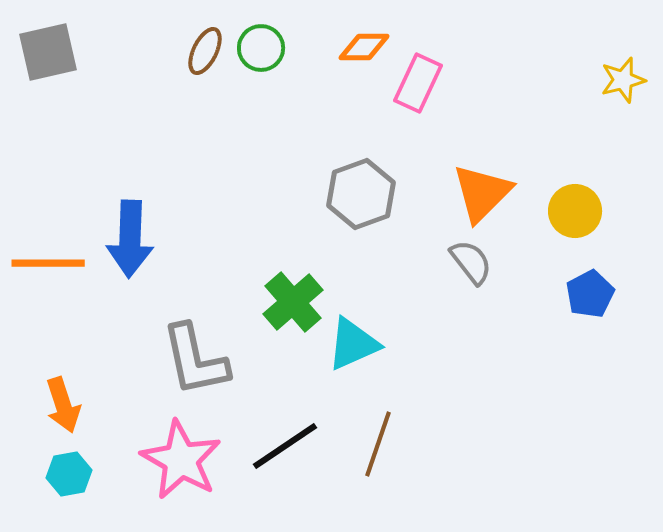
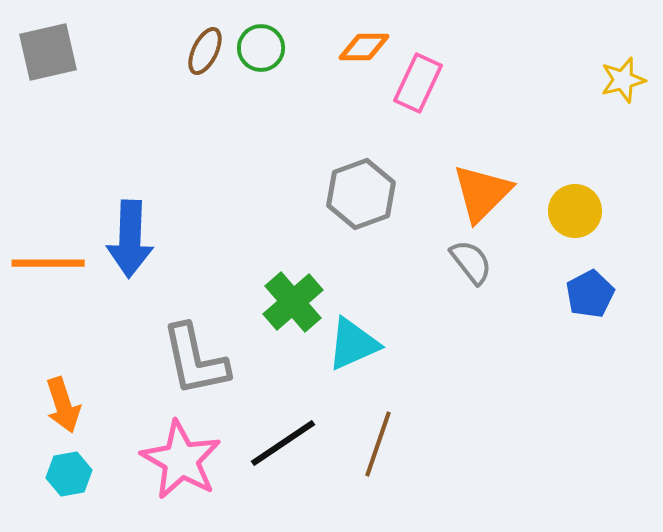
black line: moved 2 px left, 3 px up
